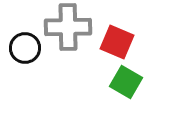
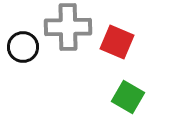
black circle: moved 2 px left, 1 px up
green square: moved 2 px right, 15 px down
